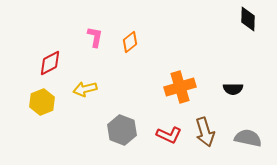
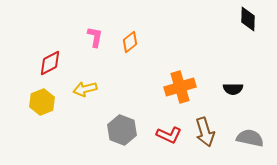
gray semicircle: moved 2 px right
